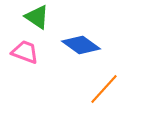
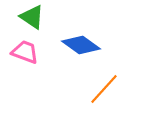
green triangle: moved 5 px left
